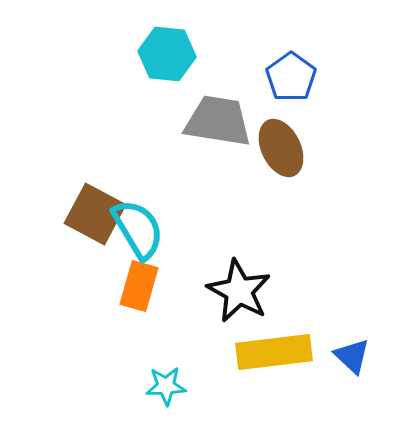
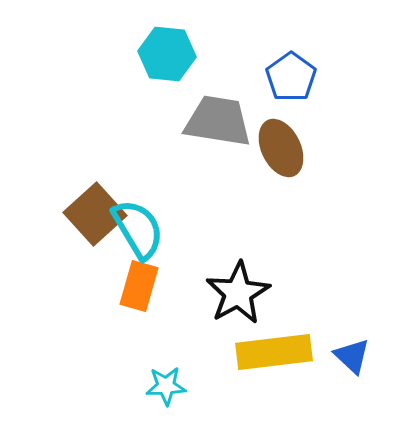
brown square: rotated 20 degrees clockwise
black star: moved 1 px left, 2 px down; rotated 14 degrees clockwise
